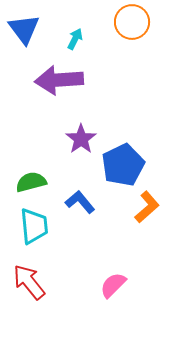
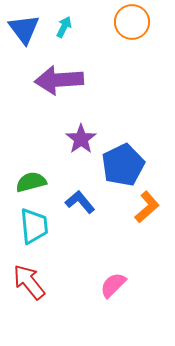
cyan arrow: moved 11 px left, 12 px up
